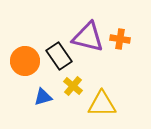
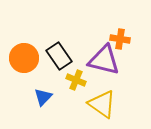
purple triangle: moved 16 px right, 23 px down
orange circle: moved 1 px left, 3 px up
yellow cross: moved 3 px right, 6 px up; rotated 18 degrees counterclockwise
blue triangle: rotated 30 degrees counterclockwise
yellow triangle: rotated 36 degrees clockwise
